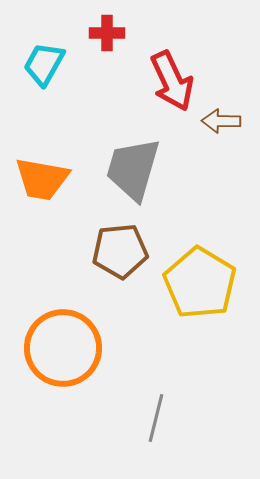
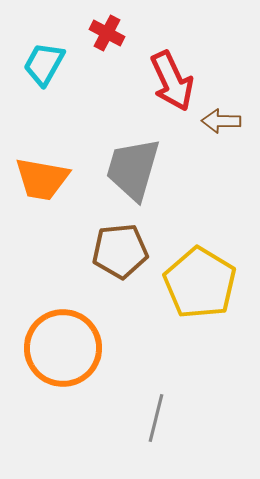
red cross: rotated 28 degrees clockwise
